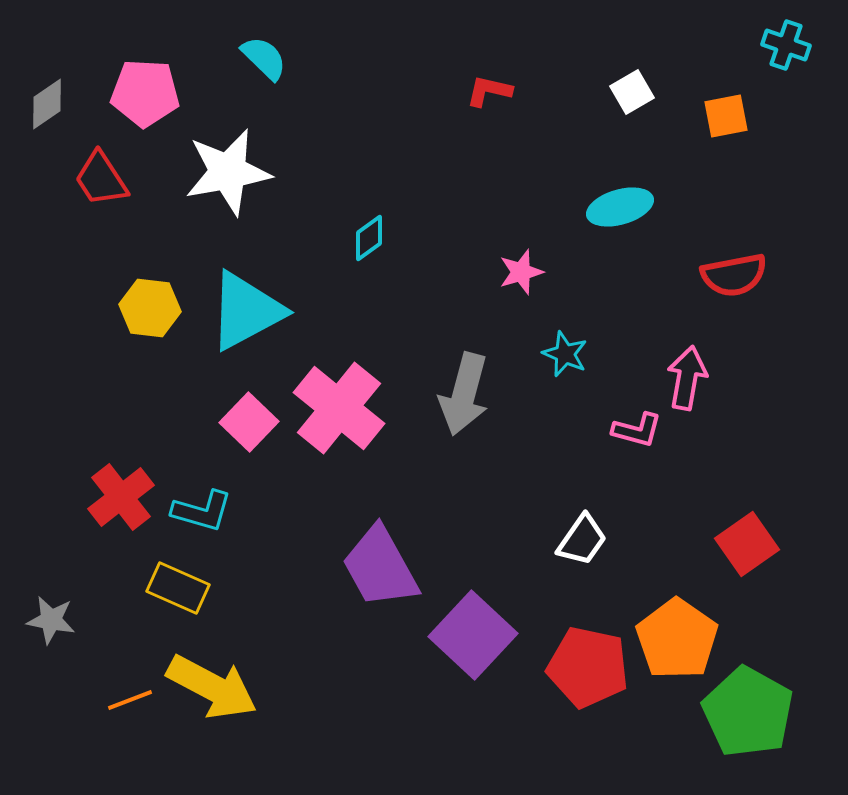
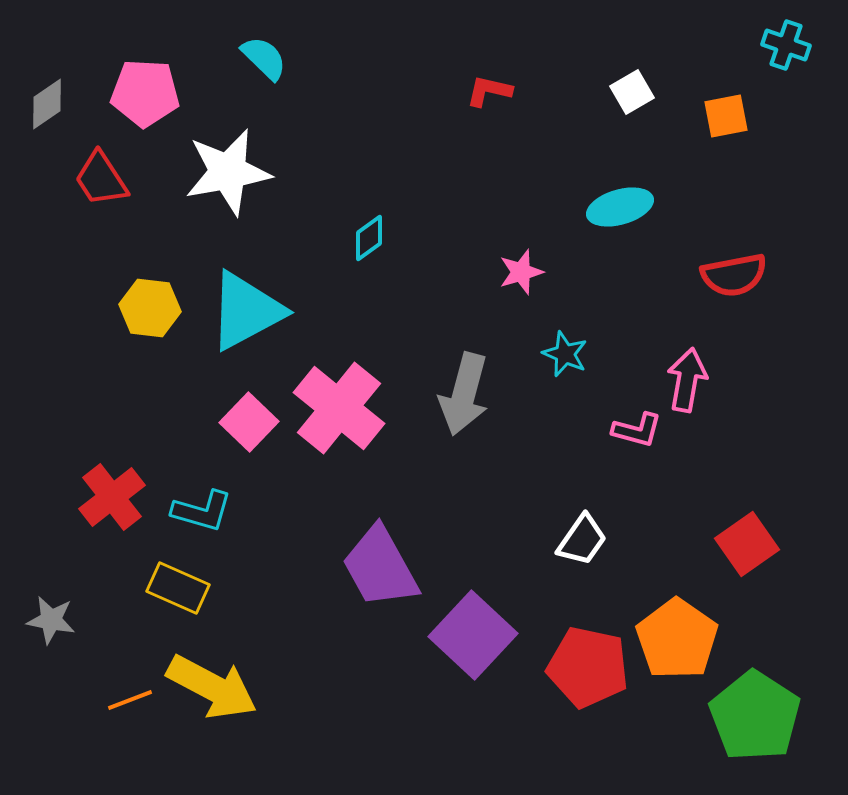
pink arrow: moved 2 px down
red cross: moved 9 px left
green pentagon: moved 7 px right, 4 px down; rotated 4 degrees clockwise
